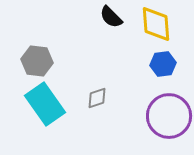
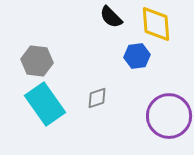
blue hexagon: moved 26 px left, 8 px up
